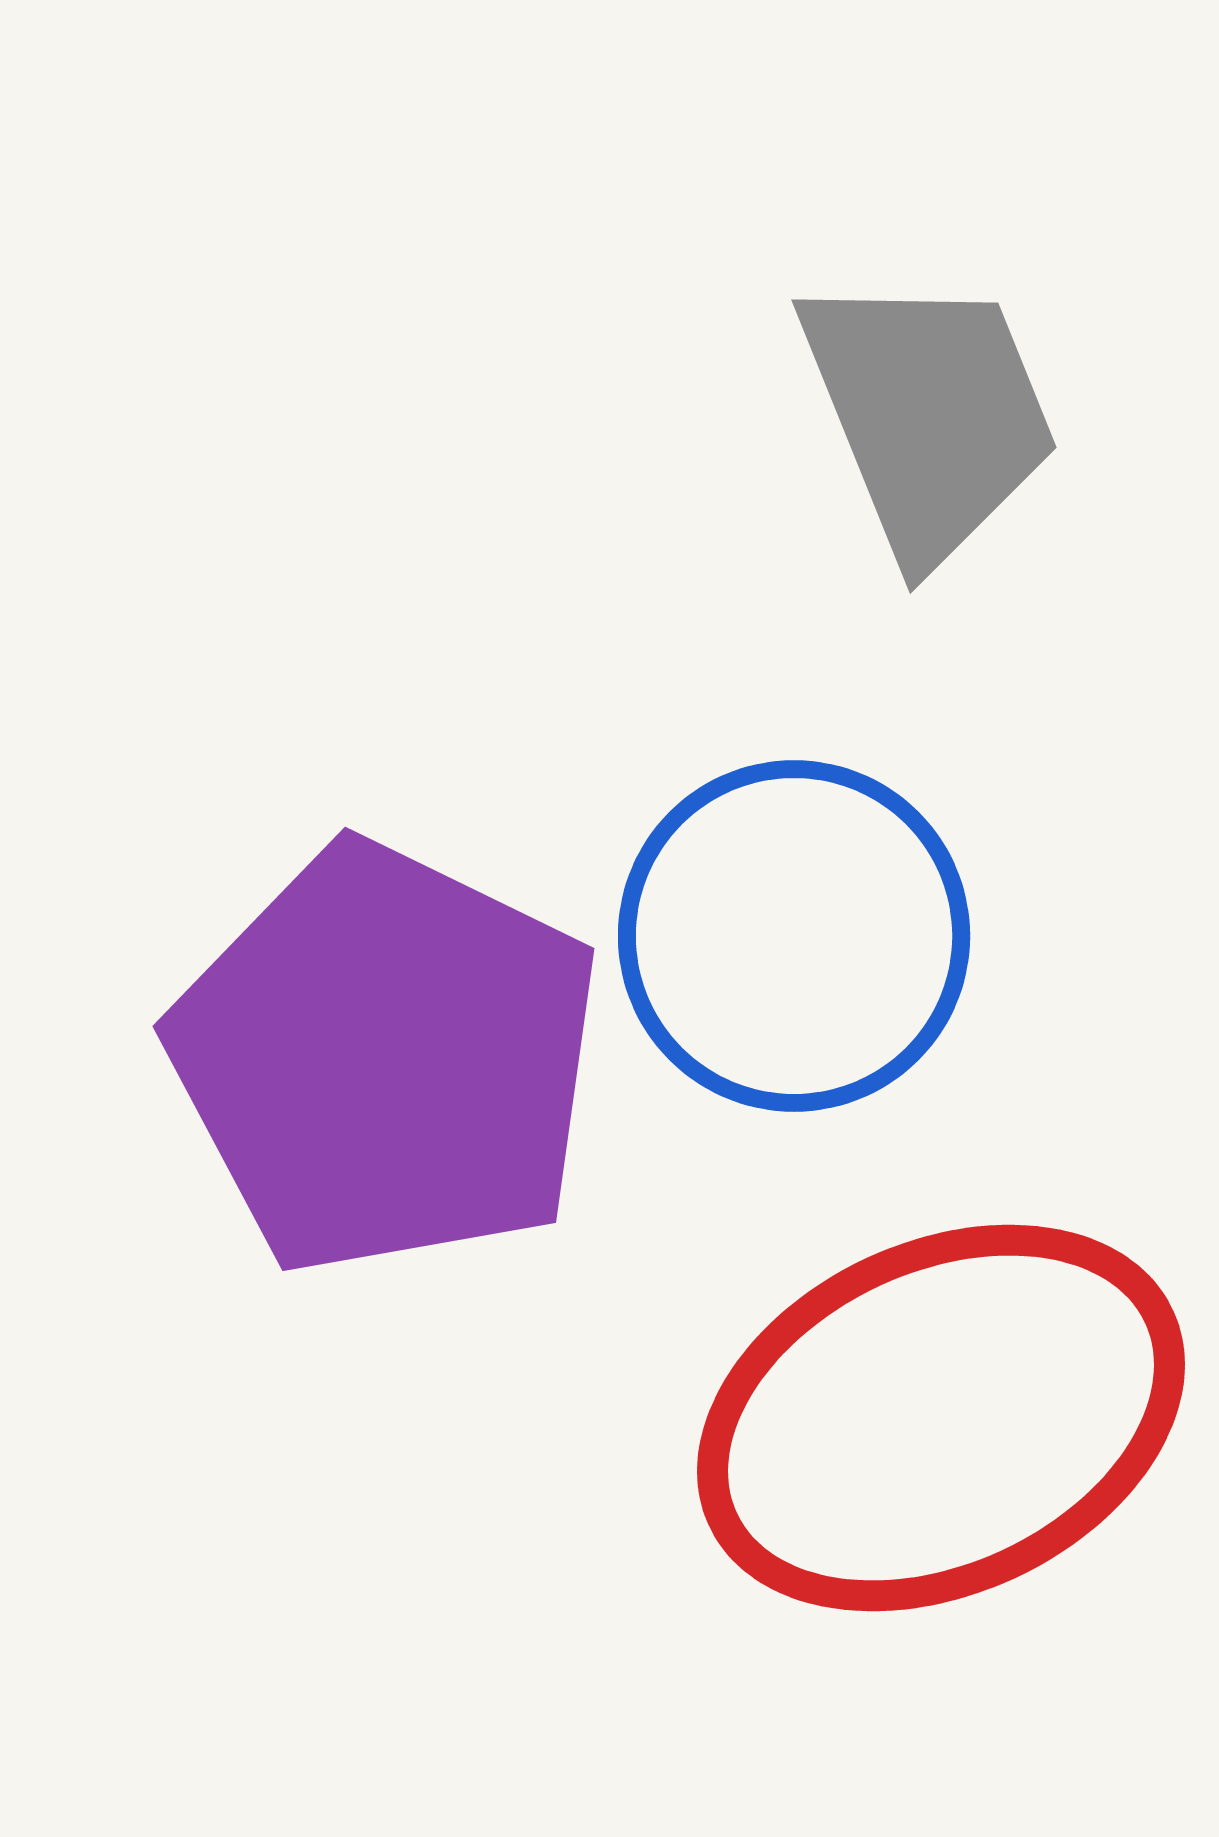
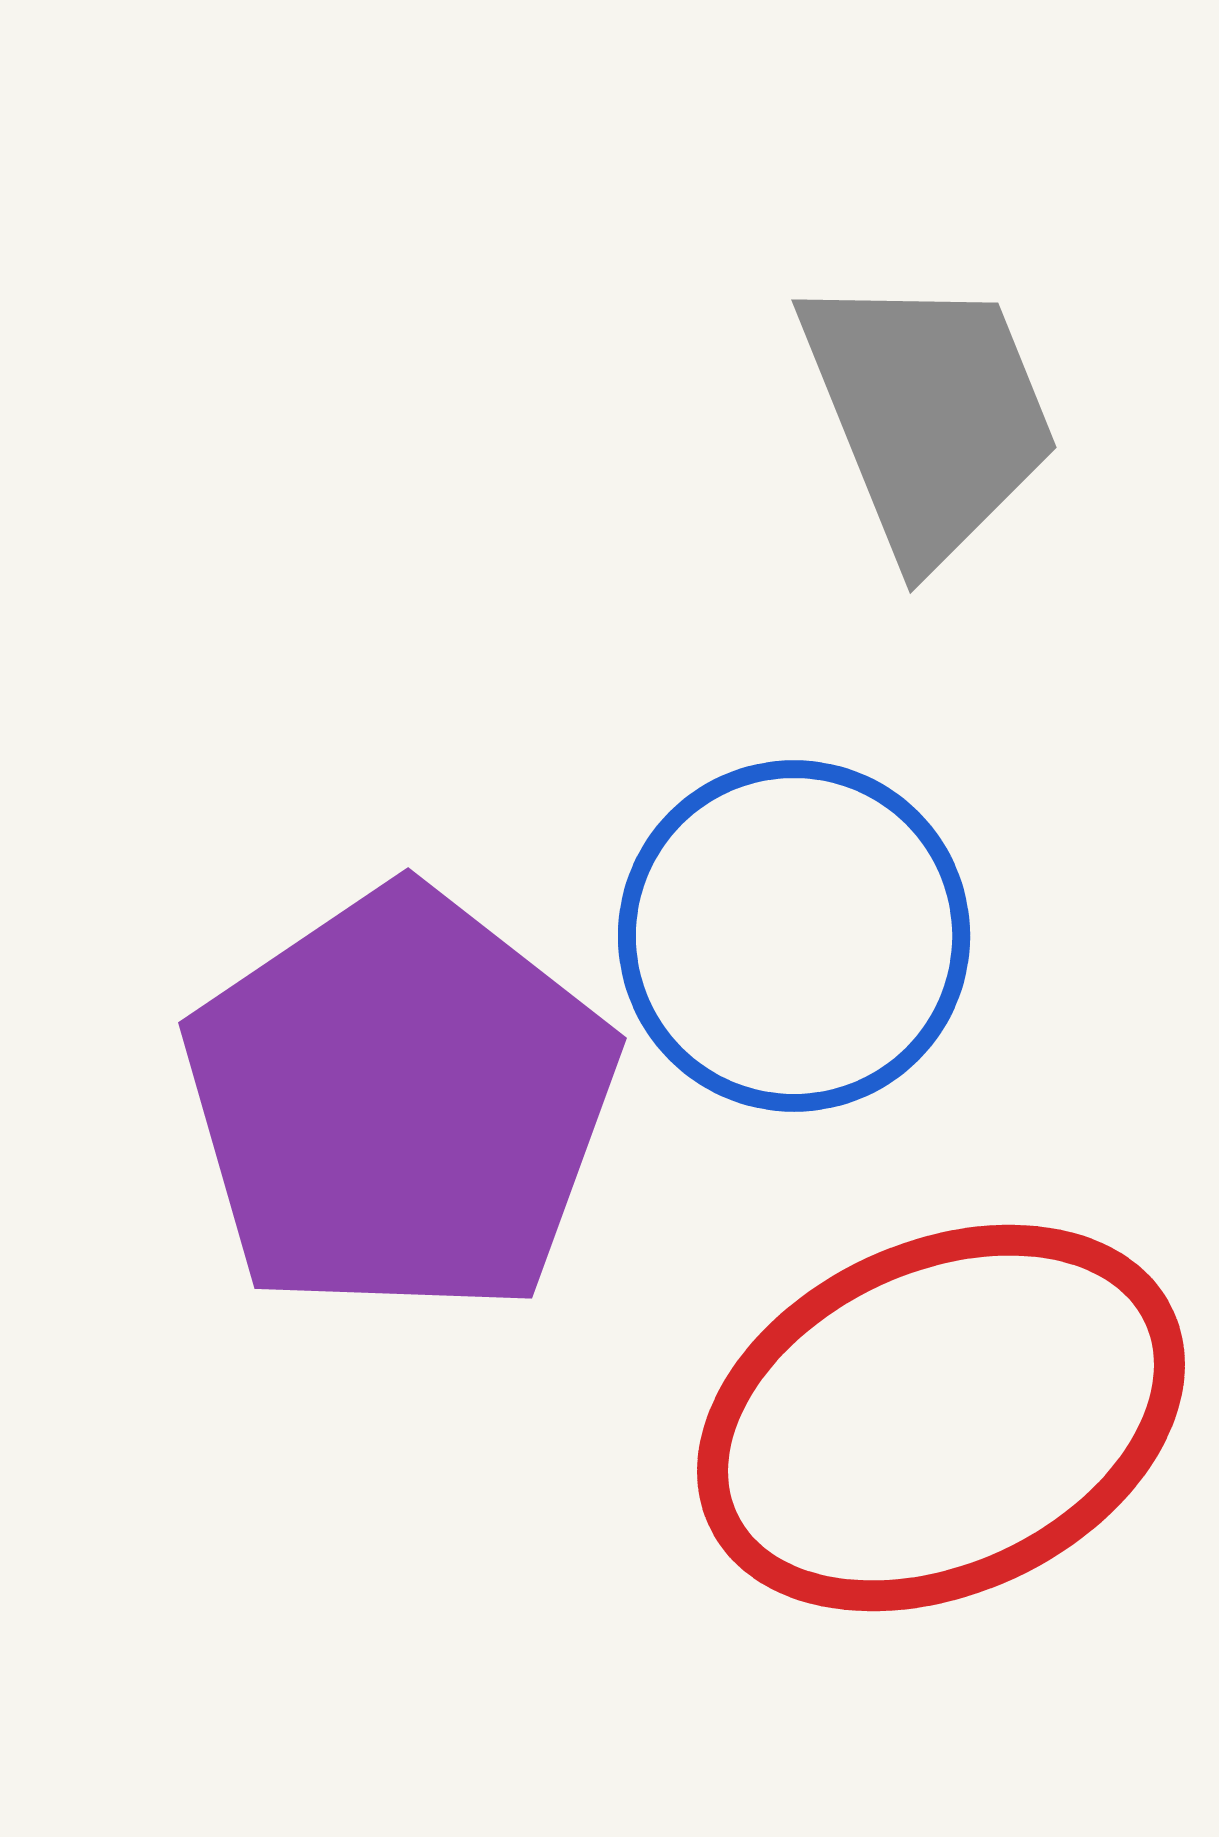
purple pentagon: moved 14 px right, 44 px down; rotated 12 degrees clockwise
